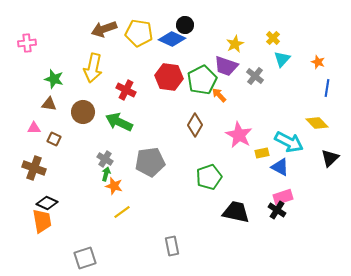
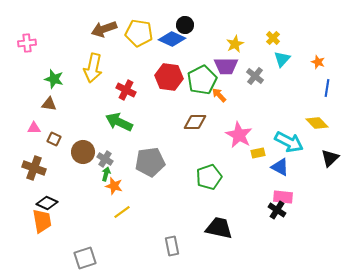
purple trapezoid at (226, 66): rotated 20 degrees counterclockwise
brown circle at (83, 112): moved 40 px down
brown diamond at (195, 125): moved 3 px up; rotated 60 degrees clockwise
yellow rectangle at (262, 153): moved 4 px left
pink rectangle at (283, 197): rotated 24 degrees clockwise
black trapezoid at (236, 212): moved 17 px left, 16 px down
